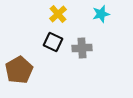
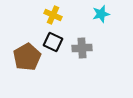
yellow cross: moved 5 px left, 1 px down; rotated 24 degrees counterclockwise
brown pentagon: moved 8 px right, 13 px up
